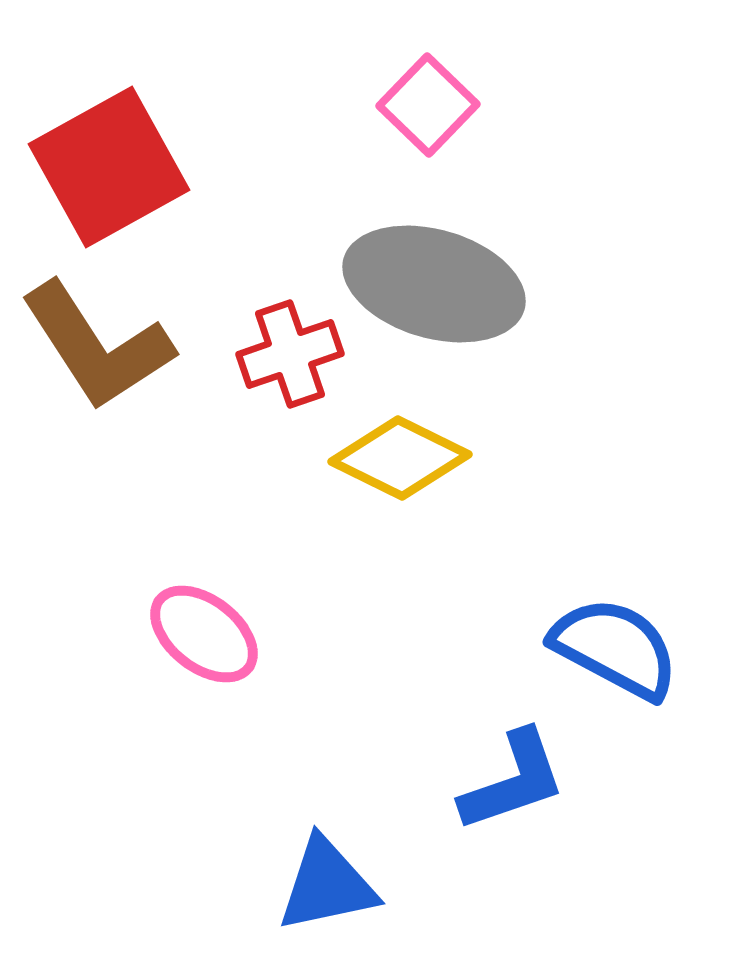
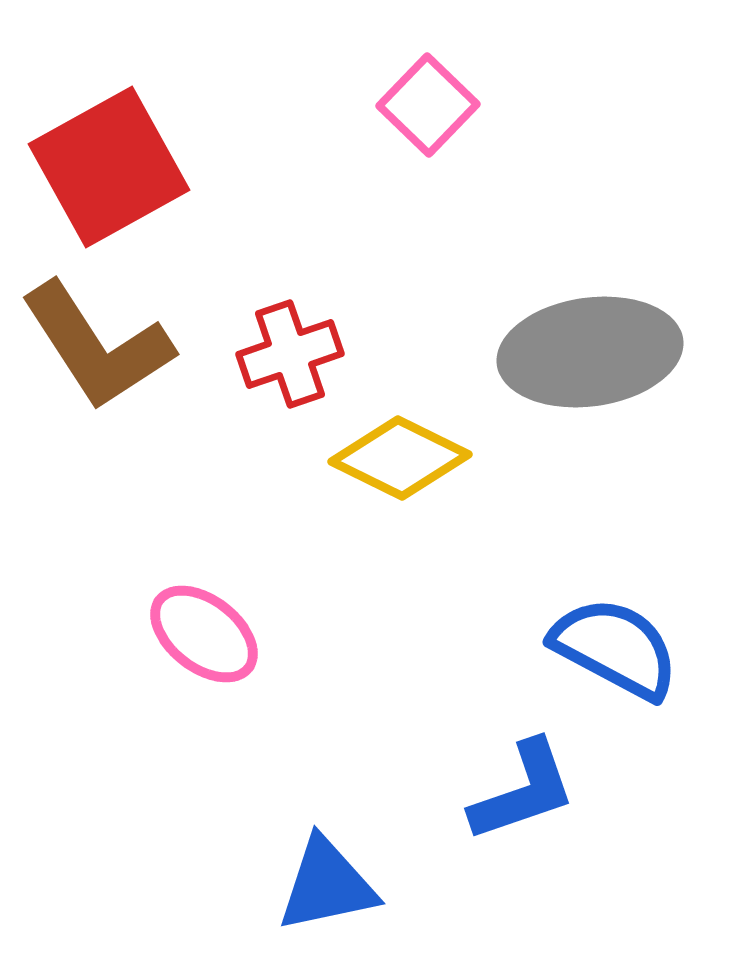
gray ellipse: moved 156 px right, 68 px down; rotated 24 degrees counterclockwise
blue L-shape: moved 10 px right, 10 px down
